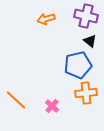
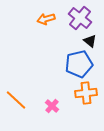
purple cross: moved 6 px left, 2 px down; rotated 25 degrees clockwise
blue pentagon: moved 1 px right, 1 px up
